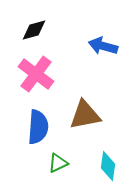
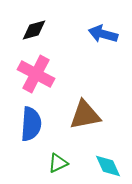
blue arrow: moved 12 px up
pink cross: rotated 9 degrees counterclockwise
blue semicircle: moved 7 px left, 3 px up
cyan diamond: rotated 32 degrees counterclockwise
